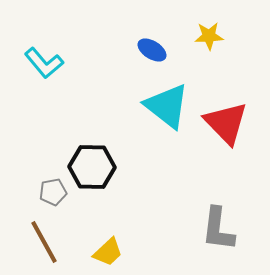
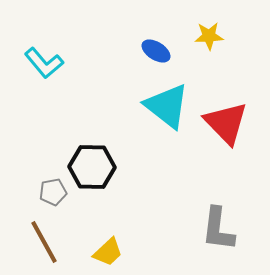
blue ellipse: moved 4 px right, 1 px down
